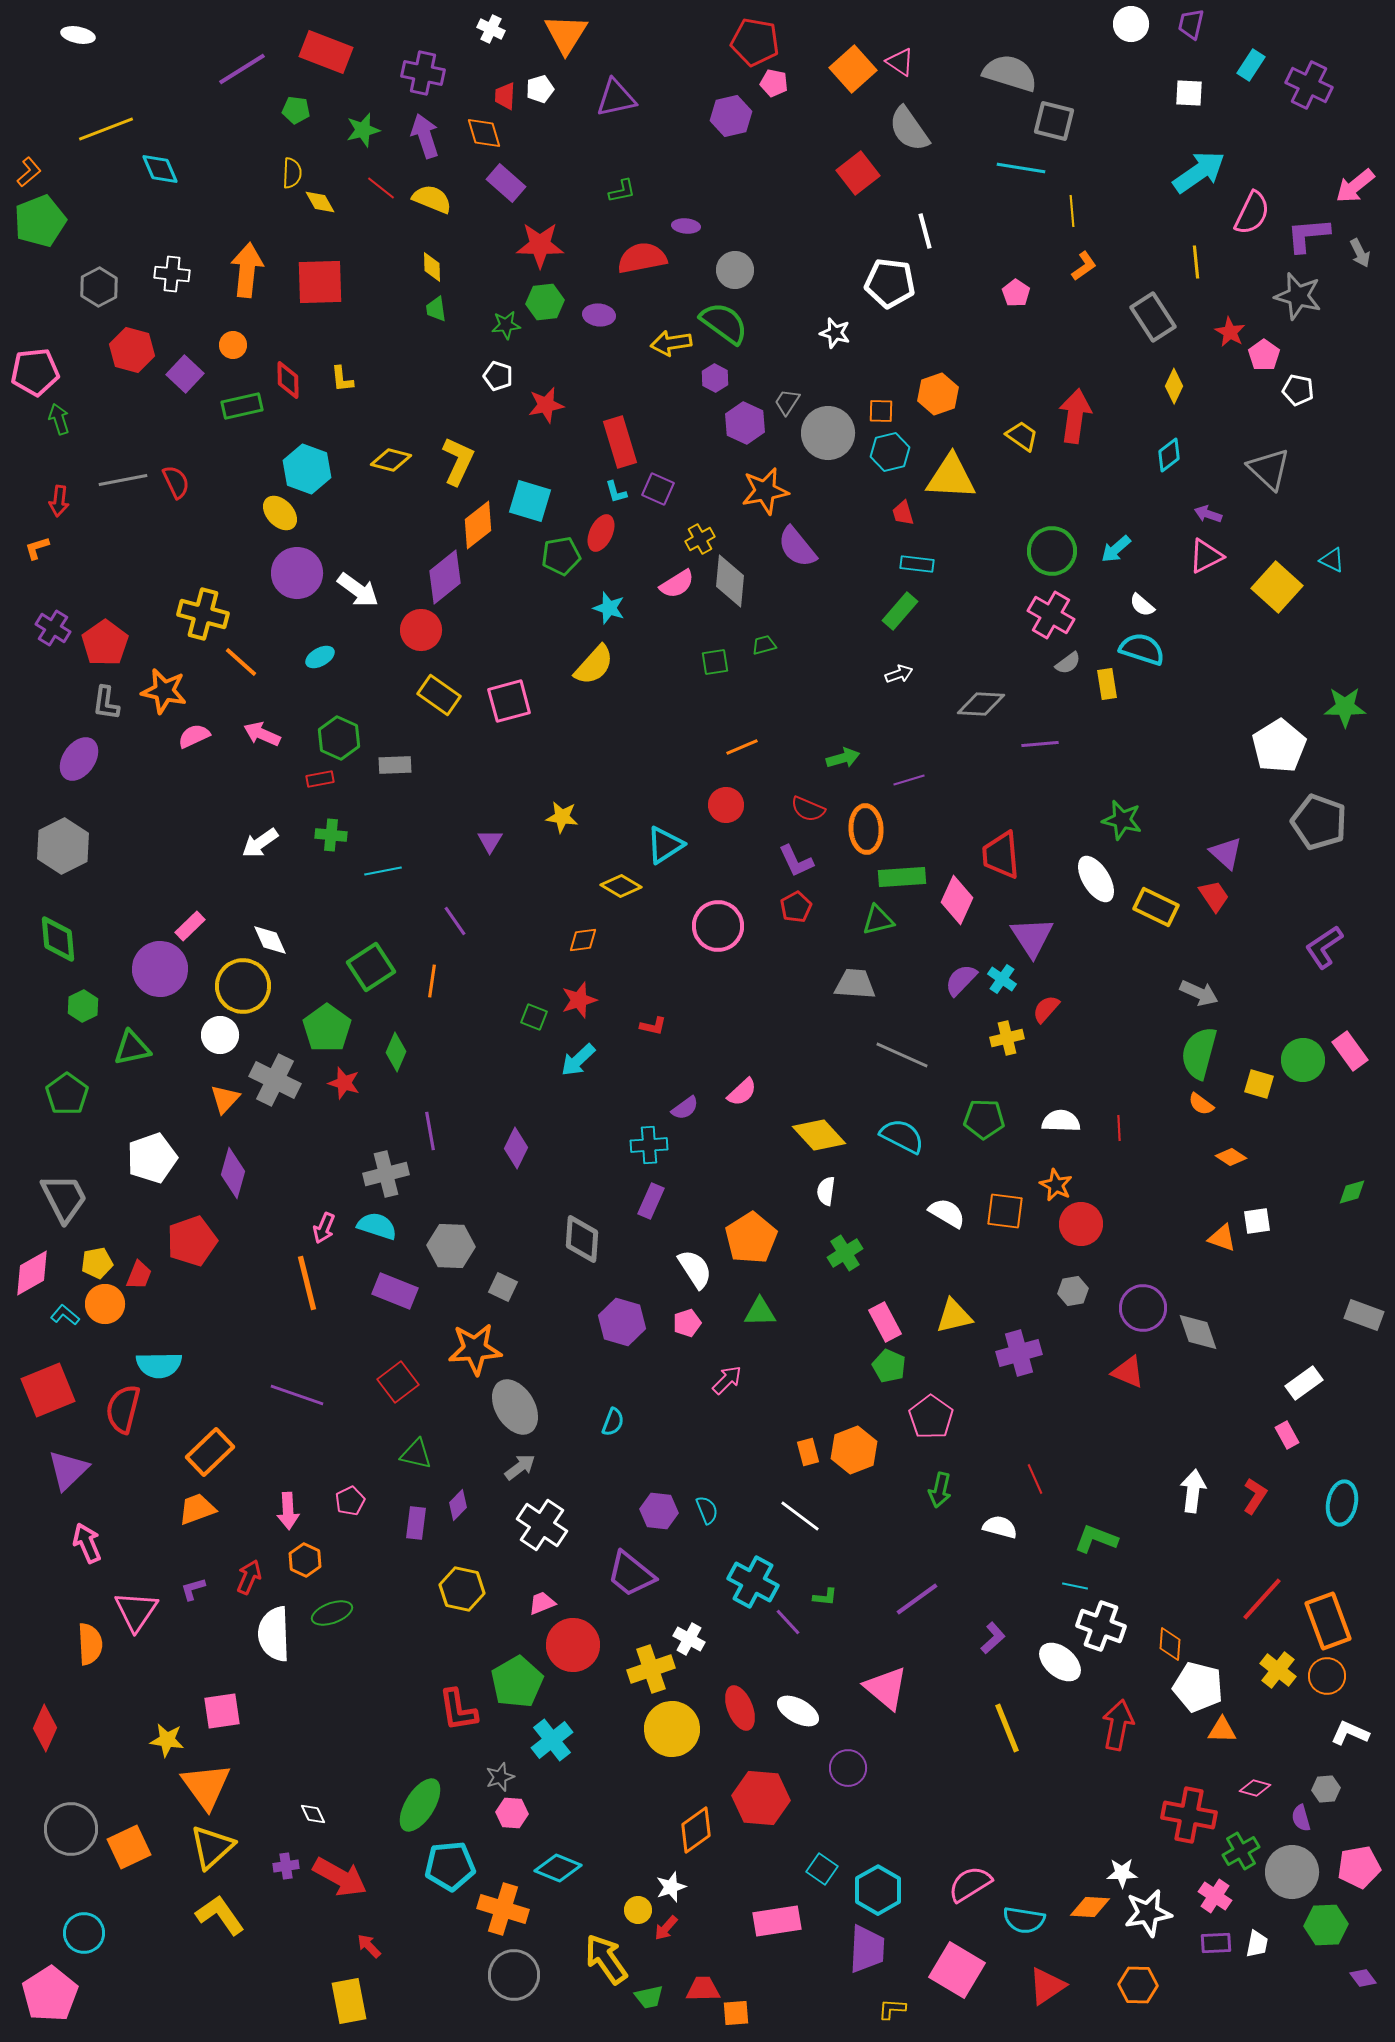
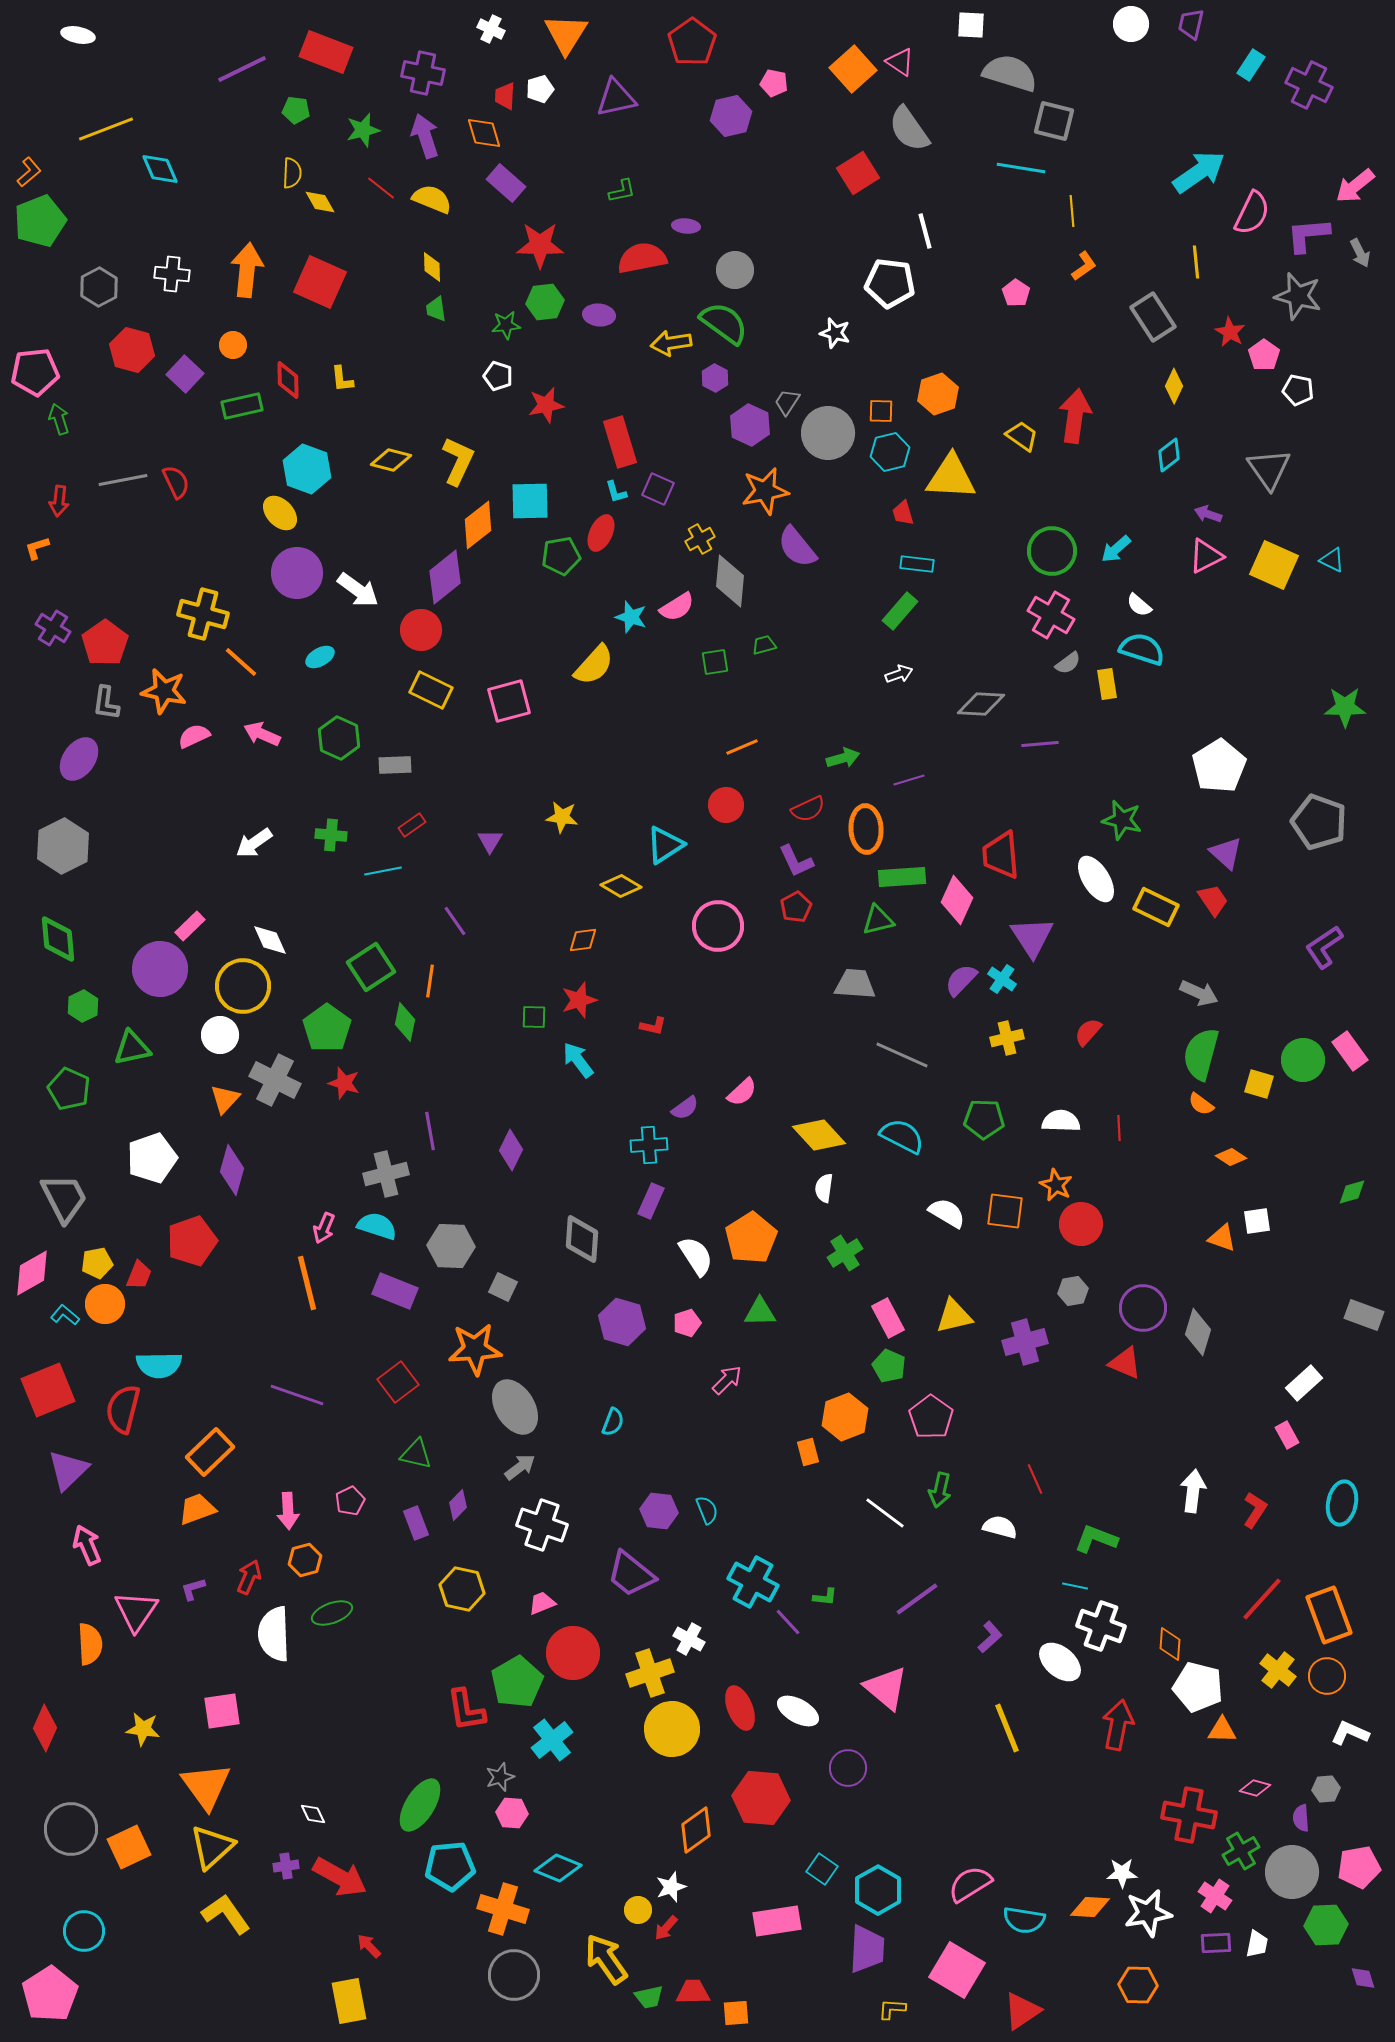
red pentagon at (755, 42): moved 63 px left; rotated 27 degrees clockwise
purple line at (242, 69): rotated 6 degrees clockwise
white square at (1189, 93): moved 218 px left, 68 px up
red square at (858, 173): rotated 6 degrees clockwise
red square at (320, 282): rotated 26 degrees clockwise
purple hexagon at (745, 423): moved 5 px right, 2 px down
gray triangle at (1269, 469): rotated 12 degrees clockwise
cyan square at (530, 501): rotated 18 degrees counterclockwise
pink semicircle at (677, 584): moved 23 px down
yellow square at (1277, 587): moved 3 px left, 22 px up; rotated 18 degrees counterclockwise
white semicircle at (1142, 605): moved 3 px left
cyan star at (609, 608): moved 22 px right, 9 px down
yellow rectangle at (439, 695): moved 8 px left, 5 px up; rotated 9 degrees counterclockwise
white pentagon at (1279, 746): moved 60 px left, 20 px down
red rectangle at (320, 779): moved 92 px right, 46 px down; rotated 24 degrees counterclockwise
red semicircle at (808, 809): rotated 48 degrees counterclockwise
white arrow at (260, 843): moved 6 px left
red trapezoid at (1214, 896): moved 1 px left, 4 px down
orange line at (432, 981): moved 2 px left
red semicircle at (1046, 1009): moved 42 px right, 23 px down
green square at (534, 1017): rotated 20 degrees counterclockwise
green diamond at (396, 1052): moved 9 px right, 30 px up; rotated 12 degrees counterclockwise
green semicircle at (1199, 1053): moved 2 px right, 1 px down
cyan arrow at (578, 1060): rotated 96 degrees clockwise
green pentagon at (67, 1094): moved 2 px right, 5 px up; rotated 12 degrees counterclockwise
purple diamond at (516, 1148): moved 5 px left, 2 px down
purple diamond at (233, 1173): moved 1 px left, 3 px up
white semicircle at (826, 1191): moved 2 px left, 3 px up
white semicircle at (695, 1269): moved 1 px right, 13 px up
pink rectangle at (885, 1322): moved 3 px right, 4 px up
gray diamond at (1198, 1332): rotated 36 degrees clockwise
purple cross at (1019, 1353): moved 6 px right, 11 px up
red triangle at (1128, 1372): moved 3 px left, 9 px up
white rectangle at (1304, 1383): rotated 6 degrees counterclockwise
orange hexagon at (854, 1450): moved 9 px left, 33 px up
red L-shape at (1255, 1496): moved 14 px down
white line at (800, 1516): moved 85 px right, 3 px up
purple rectangle at (416, 1523): rotated 28 degrees counterclockwise
white cross at (542, 1525): rotated 15 degrees counterclockwise
pink arrow at (87, 1543): moved 2 px down
orange hexagon at (305, 1560): rotated 20 degrees clockwise
orange rectangle at (1328, 1621): moved 1 px right, 6 px up
purple L-shape at (993, 1638): moved 3 px left, 1 px up
red circle at (573, 1645): moved 8 px down
yellow cross at (651, 1669): moved 1 px left, 4 px down
red L-shape at (458, 1710): moved 8 px right
yellow star at (167, 1740): moved 24 px left, 11 px up
purple semicircle at (1301, 1818): rotated 12 degrees clockwise
yellow L-shape at (220, 1915): moved 6 px right, 1 px up
cyan circle at (84, 1933): moved 2 px up
purple diamond at (1363, 1978): rotated 20 degrees clockwise
red triangle at (1047, 1986): moved 25 px left, 25 px down
red trapezoid at (703, 1989): moved 10 px left, 3 px down
